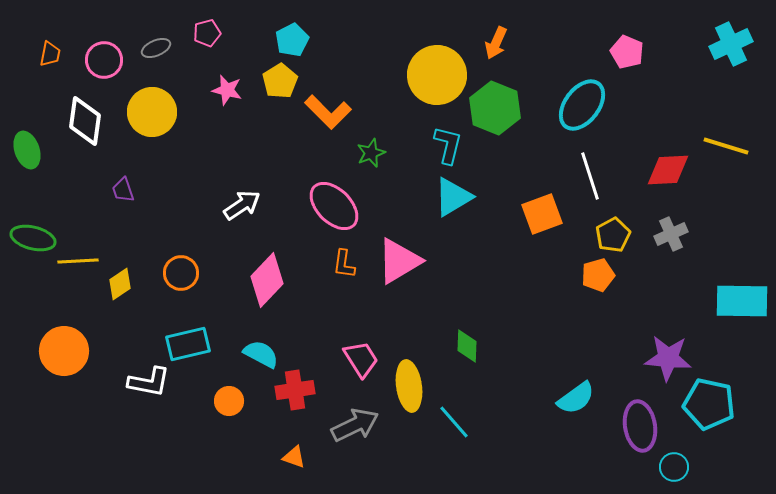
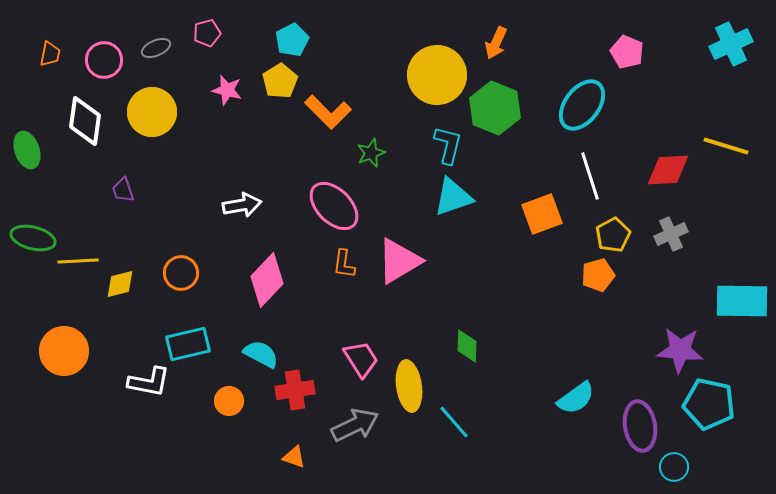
cyan triangle at (453, 197): rotated 12 degrees clockwise
white arrow at (242, 205): rotated 24 degrees clockwise
yellow diamond at (120, 284): rotated 20 degrees clockwise
purple star at (668, 358): moved 12 px right, 8 px up
